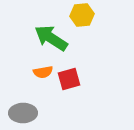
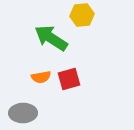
orange semicircle: moved 2 px left, 5 px down
